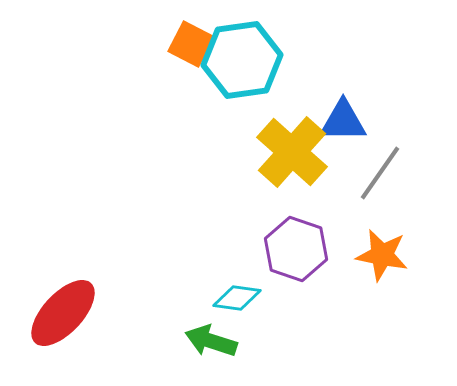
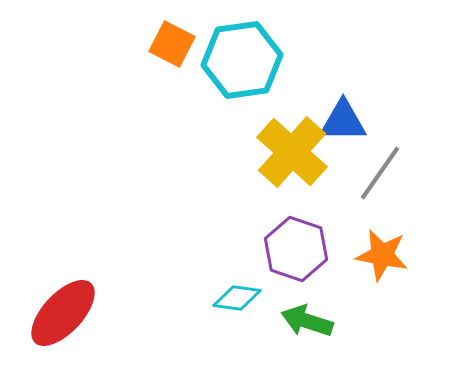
orange square: moved 19 px left
green arrow: moved 96 px right, 20 px up
